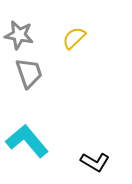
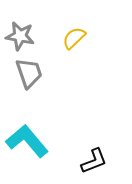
gray star: moved 1 px right, 1 px down
black L-shape: moved 1 px left, 1 px up; rotated 52 degrees counterclockwise
